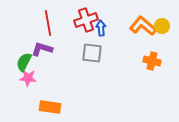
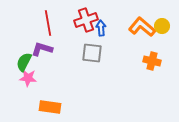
orange L-shape: moved 1 px left, 1 px down
